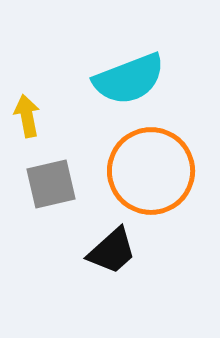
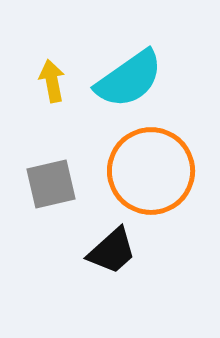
cyan semicircle: rotated 14 degrees counterclockwise
yellow arrow: moved 25 px right, 35 px up
